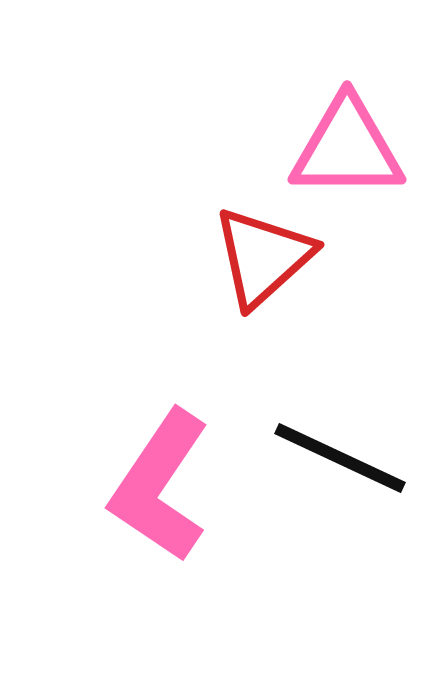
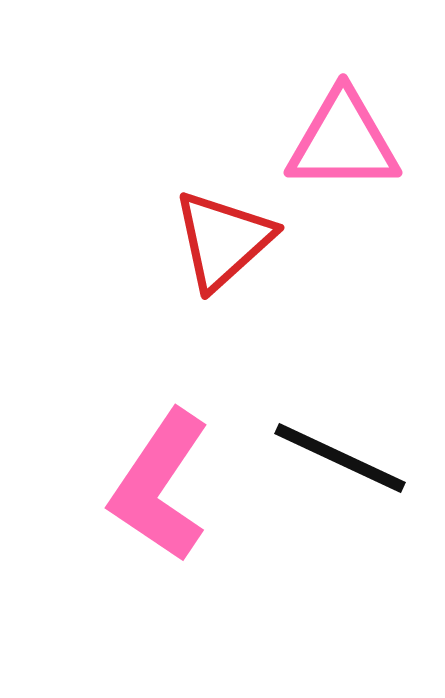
pink triangle: moved 4 px left, 7 px up
red triangle: moved 40 px left, 17 px up
